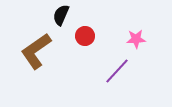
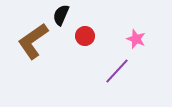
pink star: rotated 24 degrees clockwise
brown L-shape: moved 3 px left, 10 px up
